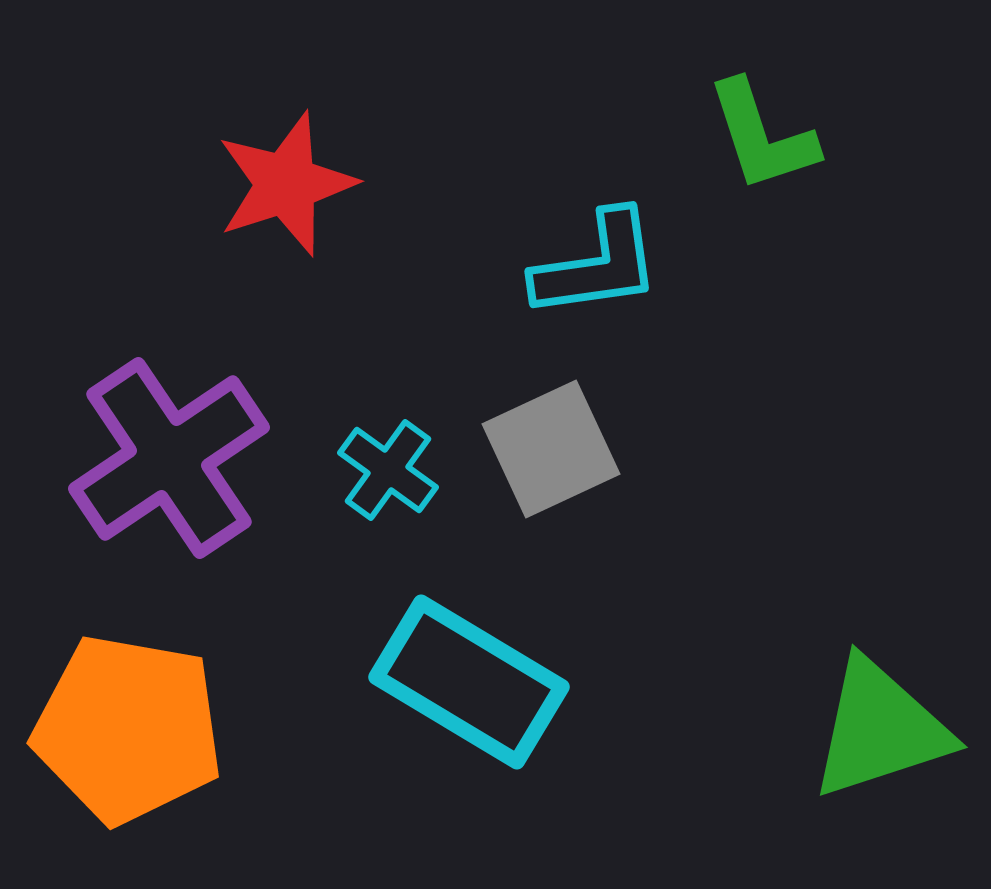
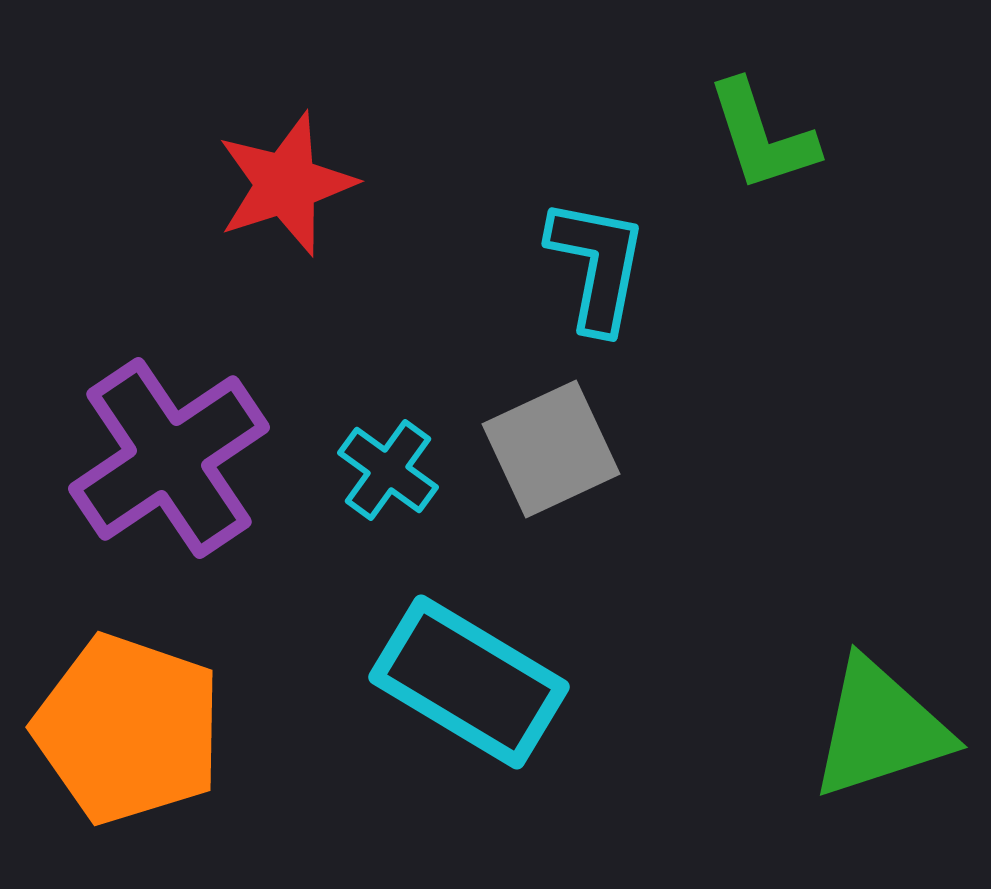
cyan L-shape: rotated 71 degrees counterclockwise
orange pentagon: rotated 9 degrees clockwise
